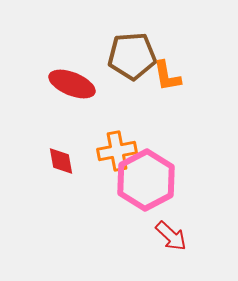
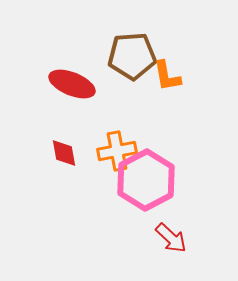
red diamond: moved 3 px right, 8 px up
red arrow: moved 2 px down
